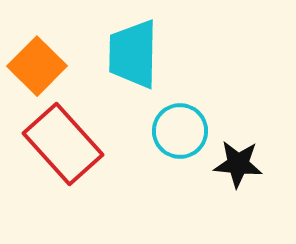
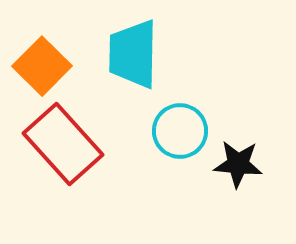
orange square: moved 5 px right
